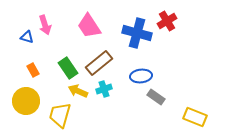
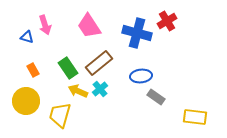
cyan cross: moved 4 px left; rotated 21 degrees counterclockwise
yellow rectangle: rotated 15 degrees counterclockwise
